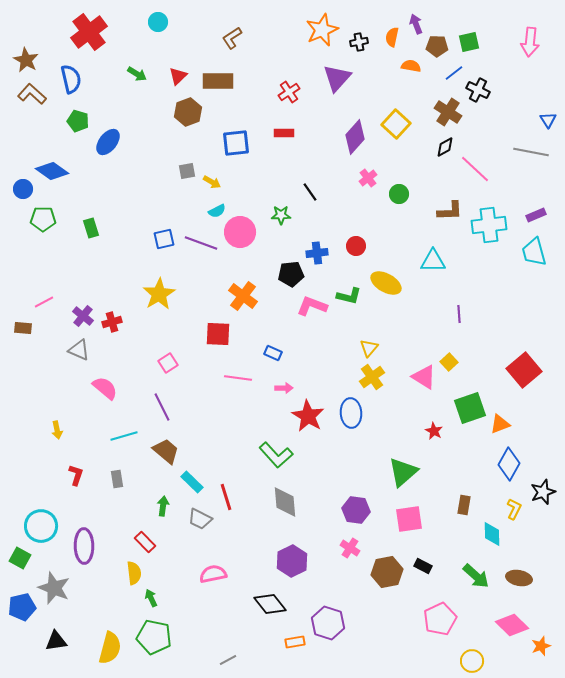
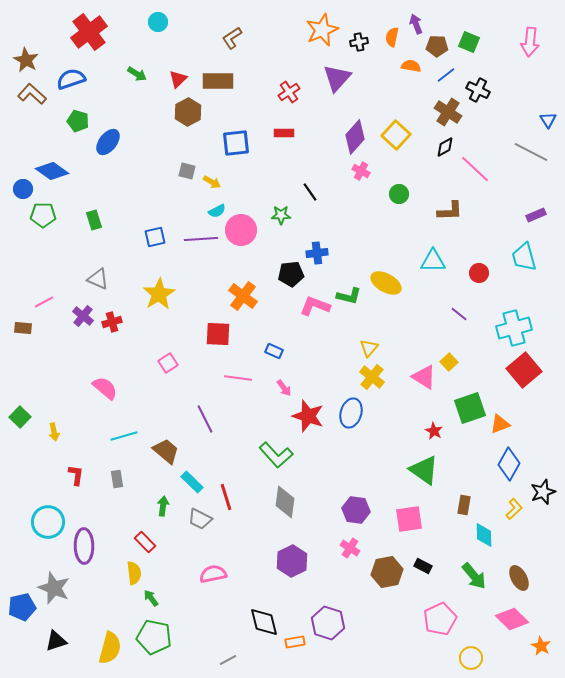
green square at (469, 42): rotated 35 degrees clockwise
blue line at (454, 73): moved 8 px left, 2 px down
red triangle at (178, 76): moved 3 px down
blue semicircle at (71, 79): rotated 96 degrees counterclockwise
brown hexagon at (188, 112): rotated 8 degrees counterclockwise
yellow square at (396, 124): moved 11 px down
gray line at (531, 152): rotated 16 degrees clockwise
gray square at (187, 171): rotated 24 degrees clockwise
pink cross at (368, 178): moved 7 px left, 7 px up; rotated 24 degrees counterclockwise
green pentagon at (43, 219): moved 4 px up
cyan cross at (489, 225): moved 25 px right, 103 px down; rotated 8 degrees counterclockwise
green rectangle at (91, 228): moved 3 px right, 8 px up
pink circle at (240, 232): moved 1 px right, 2 px up
blue square at (164, 239): moved 9 px left, 2 px up
purple line at (201, 243): moved 4 px up; rotated 24 degrees counterclockwise
red circle at (356, 246): moved 123 px right, 27 px down
cyan trapezoid at (534, 252): moved 10 px left, 5 px down
pink L-shape at (312, 306): moved 3 px right
purple line at (459, 314): rotated 48 degrees counterclockwise
gray triangle at (79, 350): moved 19 px right, 71 px up
blue rectangle at (273, 353): moved 1 px right, 2 px up
yellow cross at (372, 377): rotated 15 degrees counterclockwise
pink arrow at (284, 388): rotated 54 degrees clockwise
purple line at (162, 407): moved 43 px right, 12 px down
blue ellipse at (351, 413): rotated 20 degrees clockwise
red star at (308, 416): rotated 12 degrees counterclockwise
yellow arrow at (57, 430): moved 3 px left, 2 px down
green triangle at (403, 472): moved 21 px right, 2 px up; rotated 44 degrees counterclockwise
red L-shape at (76, 475): rotated 10 degrees counterclockwise
gray diamond at (285, 502): rotated 12 degrees clockwise
yellow L-shape at (514, 509): rotated 20 degrees clockwise
cyan circle at (41, 526): moved 7 px right, 4 px up
cyan diamond at (492, 534): moved 8 px left, 1 px down
green square at (20, 558): moved 141 px up; rotated 15 degrees clockwise
green arrow at (476, 576): moved 2 px left; rotated 8 degrees clockwise
brown ellipse at (519, 578): rotated 50 degrees clockwise
green arrow at (151, 598): rotated 12 degrees counterclockwise
black diamond at (270, 604): moved 6 px left, 18 px down; rotated 24 degrees clockwise
pink diamond at (512, 625): moved 6 px up
black triangle at (56, 641): rotated 10 degrees counterclockwise
orange star at (541, 646): rotated 24 degrees counterclockwise
yellow circle at (472, 661): moved 1 px left, 3 px up
